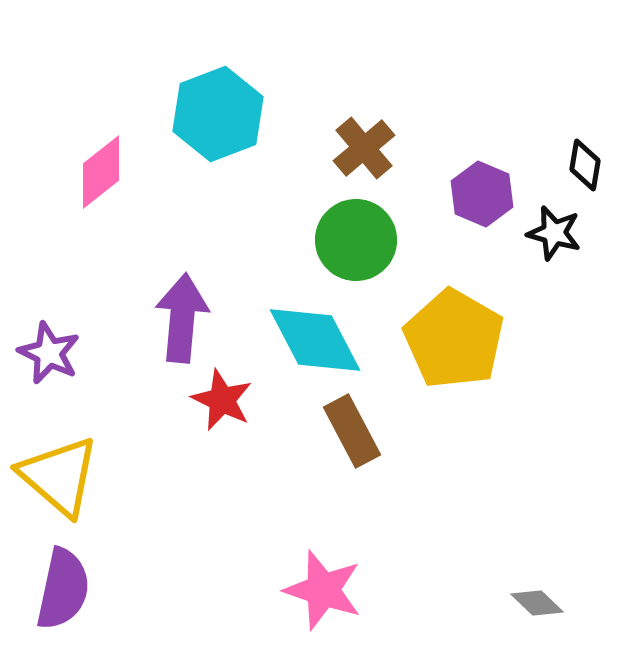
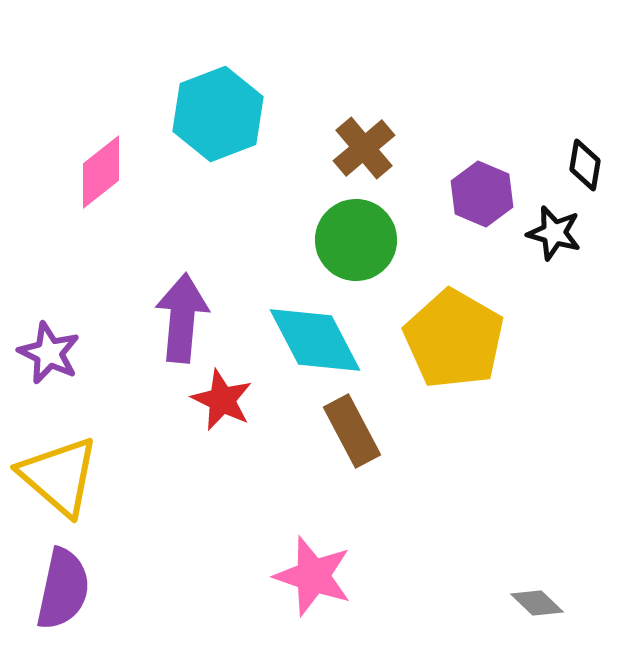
pink star: moved 10 px left, 14 px up
